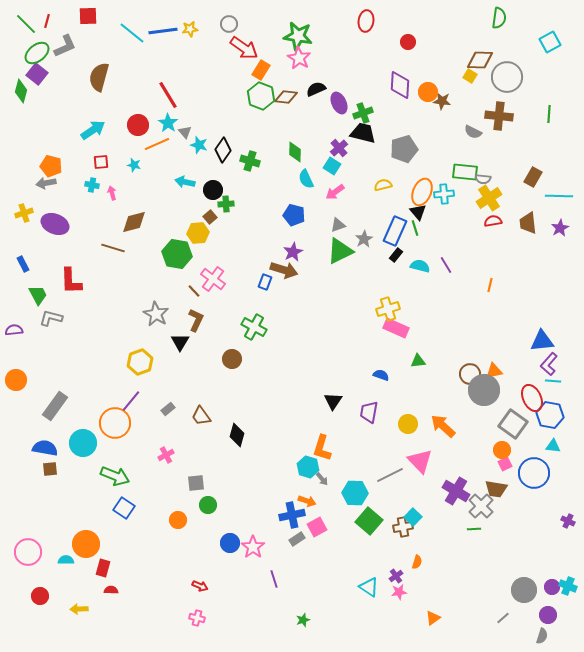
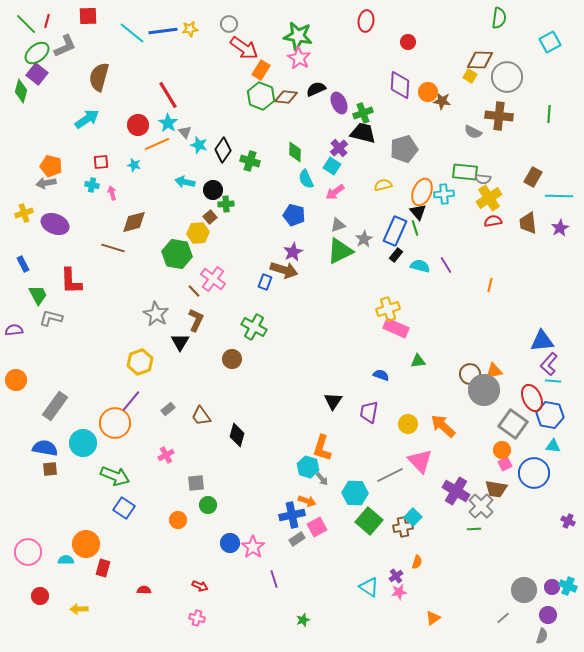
cyan arrow at (93, 130): moved 6 px left, 11 px up
red semicircle at (111, 590): moved 33 px right
